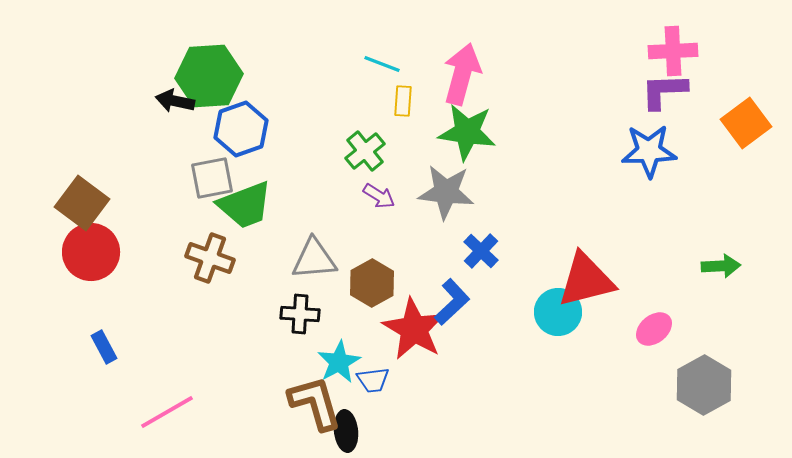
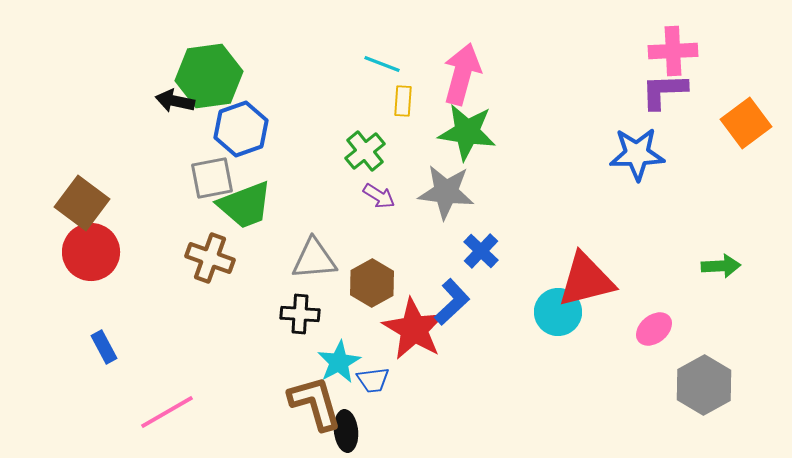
green hexagon: rotated 4 degrees counterclockwise
blue star: moved 12 px left, 3 px down
